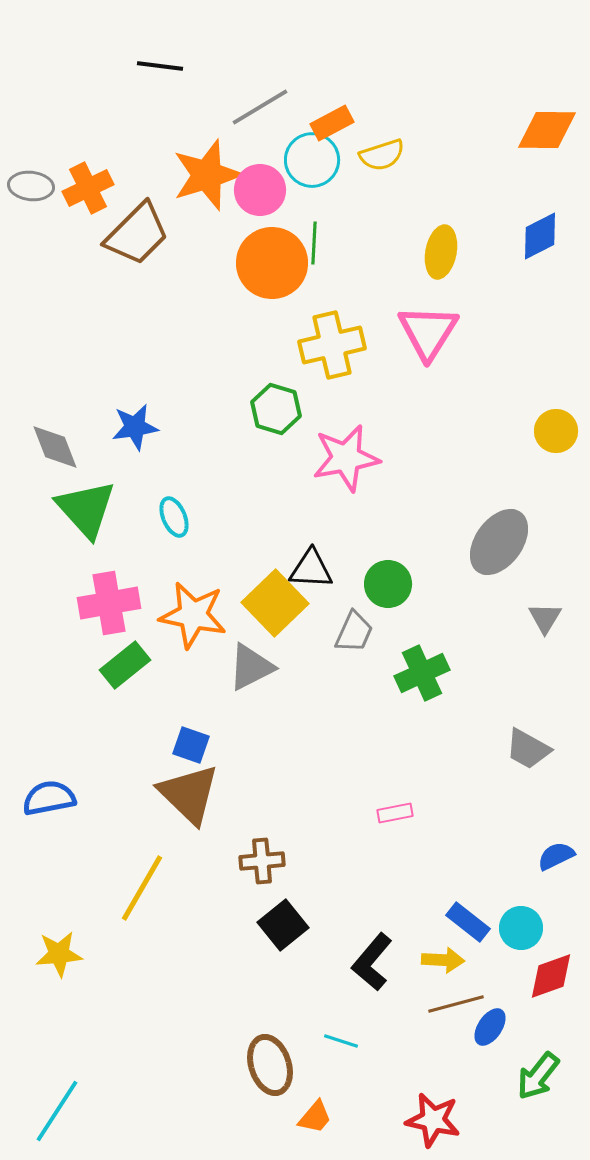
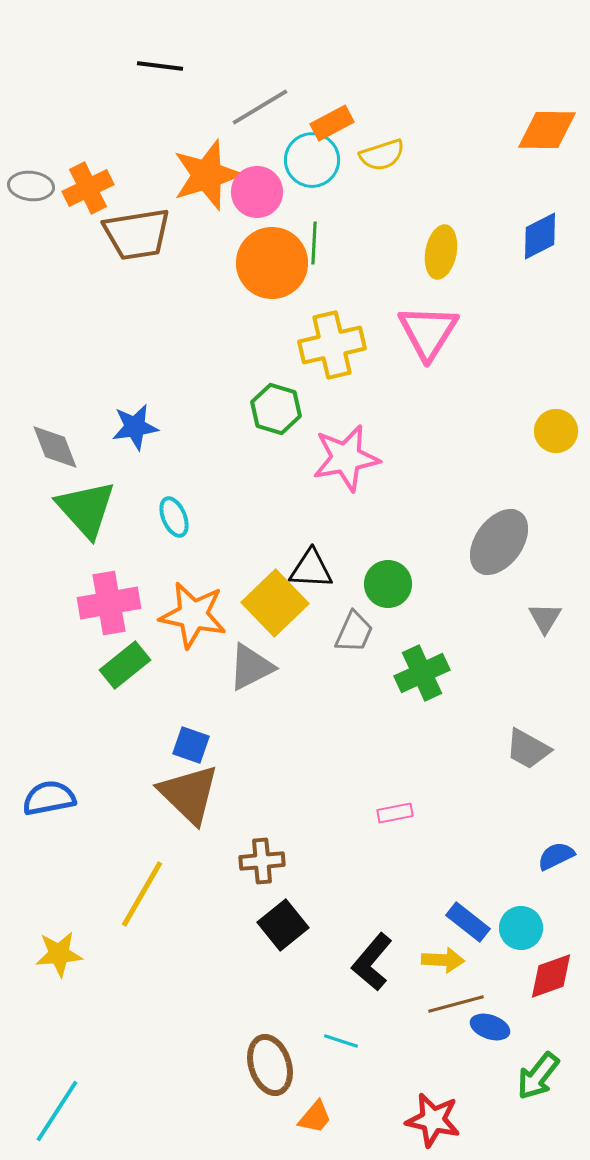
pink circle at (260, 190): moved 3 px left, 2 px down
brown trapezoid at (137, 234): rotated 36 degrees clockwise
yellow line at (142, 888): moved 6 px down
blue ellipse at (490, 1027): rotated 75 degrees clockwise
